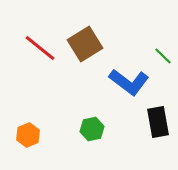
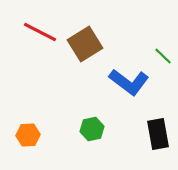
red line: moved 16 px up; rotated 12 degrees counterclockwise
black rectangle: moved 12 px down
orange hexagon: rotated 20 degrees clockwise
